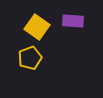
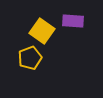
yellow square: moved 5 px right, 4 px down
